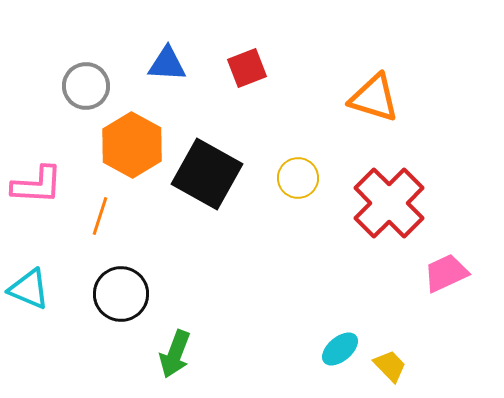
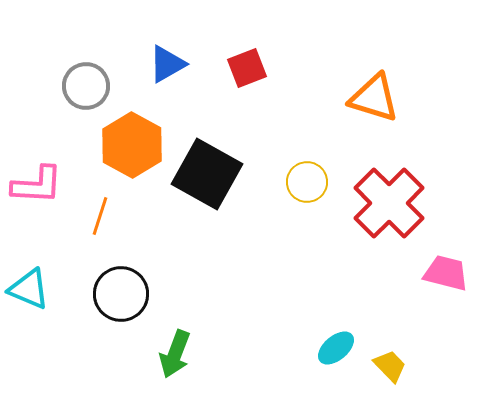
blue triangle: rotated 33 degrees counterclockwise
yellow circle: moved 9 px right, 4 px down
pink trapezoid: rotated 39 degrees clockwise
cyan ellipse: moved 4 px left, 1 px up
